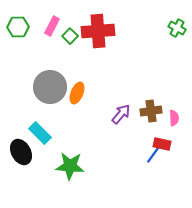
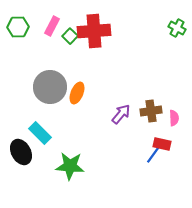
red cross: moved 4 px left
